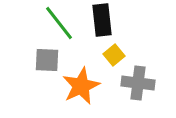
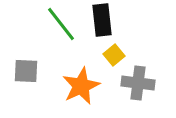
green line: moved 2 px right, 1 px down
gray square: moved 21 px left, 11 px down
